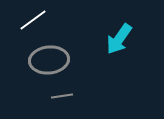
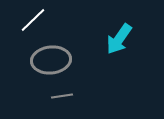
white line: rotated 8 degrees counterclockwise
gray ellipse: moved 2 px right
